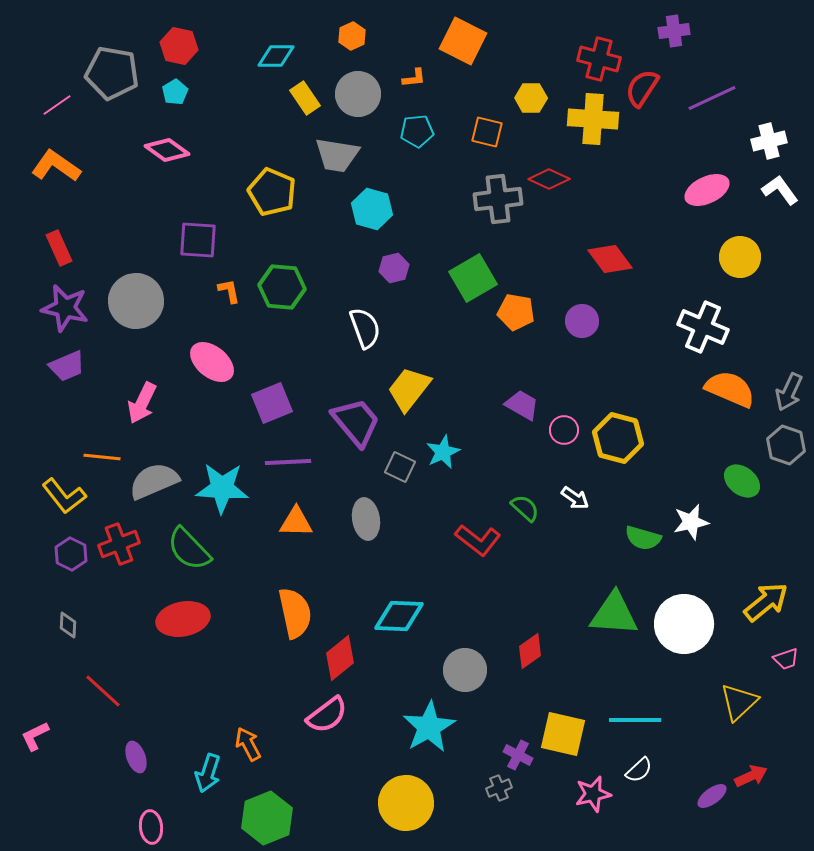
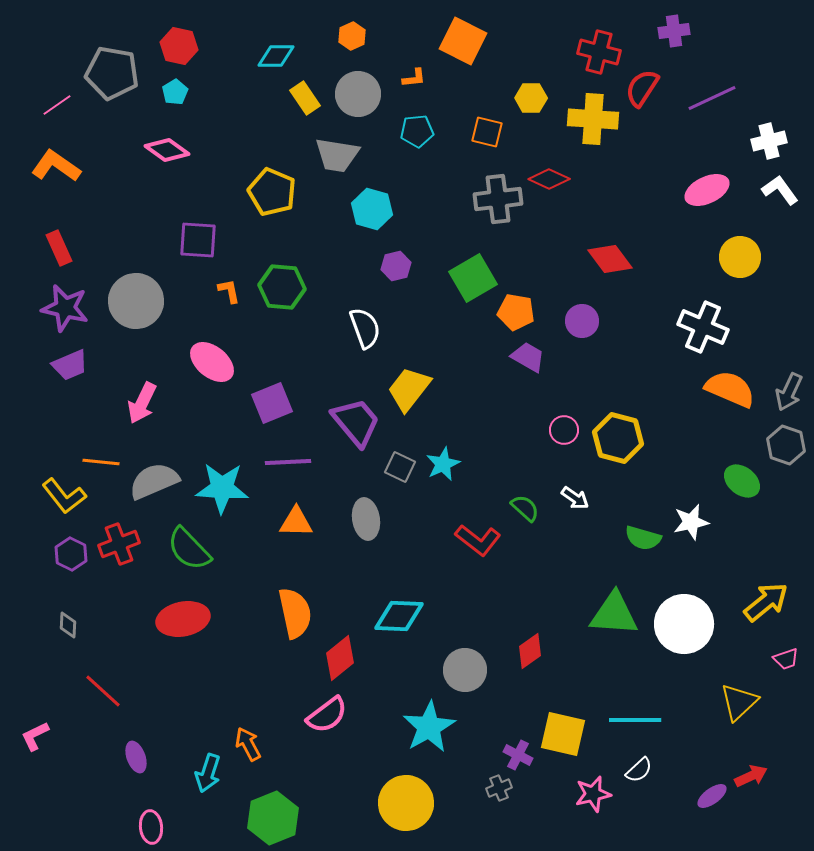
red cross at (599, 59): moved 7 px up
purple hexagon at (394, 268): moved 2 px right, 2 px up
purple trapezoid at (67, 366): moved 3 px right, 1 px up
purple trapezoid at (522, 405): moved 6 px right, 48 px up
cyan star at (443, 452): moved 12 px down
orange line at (102, 457): moved 1 px left, 5 px down
green hexagon at (267, 818): moved 6 px right
